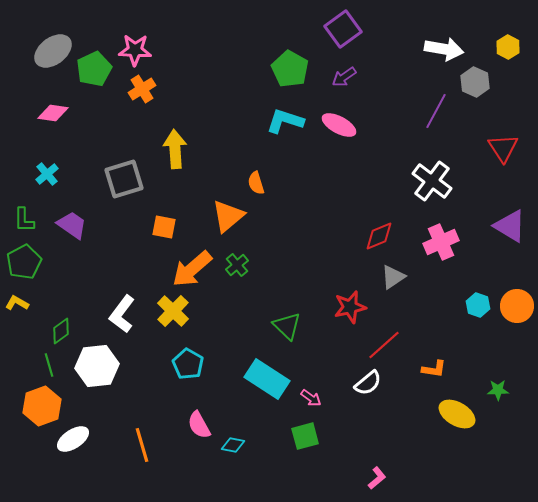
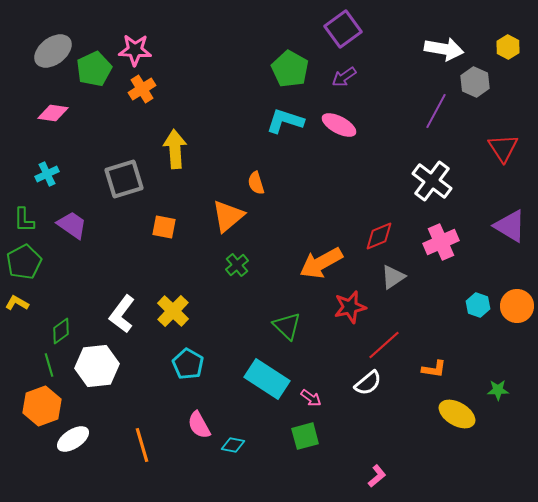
cyan cross at (47, 174): rotated 15 degrees clockwise
orange arrow at (192, 269): moved 129 px right, 6 px up; rotated 12 degrees clockwise
pink L-shape at (377, 478): moved 2 px up
